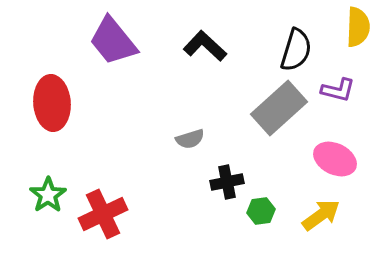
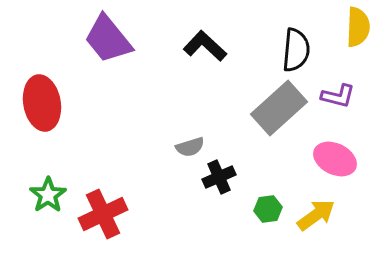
purple trapezoid: moved 5 px left, 2 px up
black semicircle: rotated 12 degrees counterclockwise
purple L-shape: moved 6 px down
red ellipse: moved 10 px left; rotated 6 degrees counterclockwise
gray semicircle: moved 8 px down
black cross: moved 8 px left, 5 px up; rotated 12 degrees counterclockwise
green hexagon: moved 7 px right, 2 px up
yellow arrow: moved 5 px left
